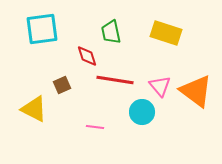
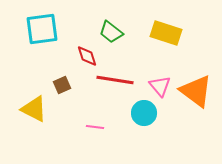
green trapezoid: rotated 40 degrees counterclockwise
cyan circle: moved 2 px right, 1 px down
